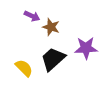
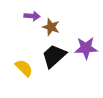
purple arrow: rotated 21 degrees counterclockwise
black trapezoid: moved 1 px right, 3 px up
